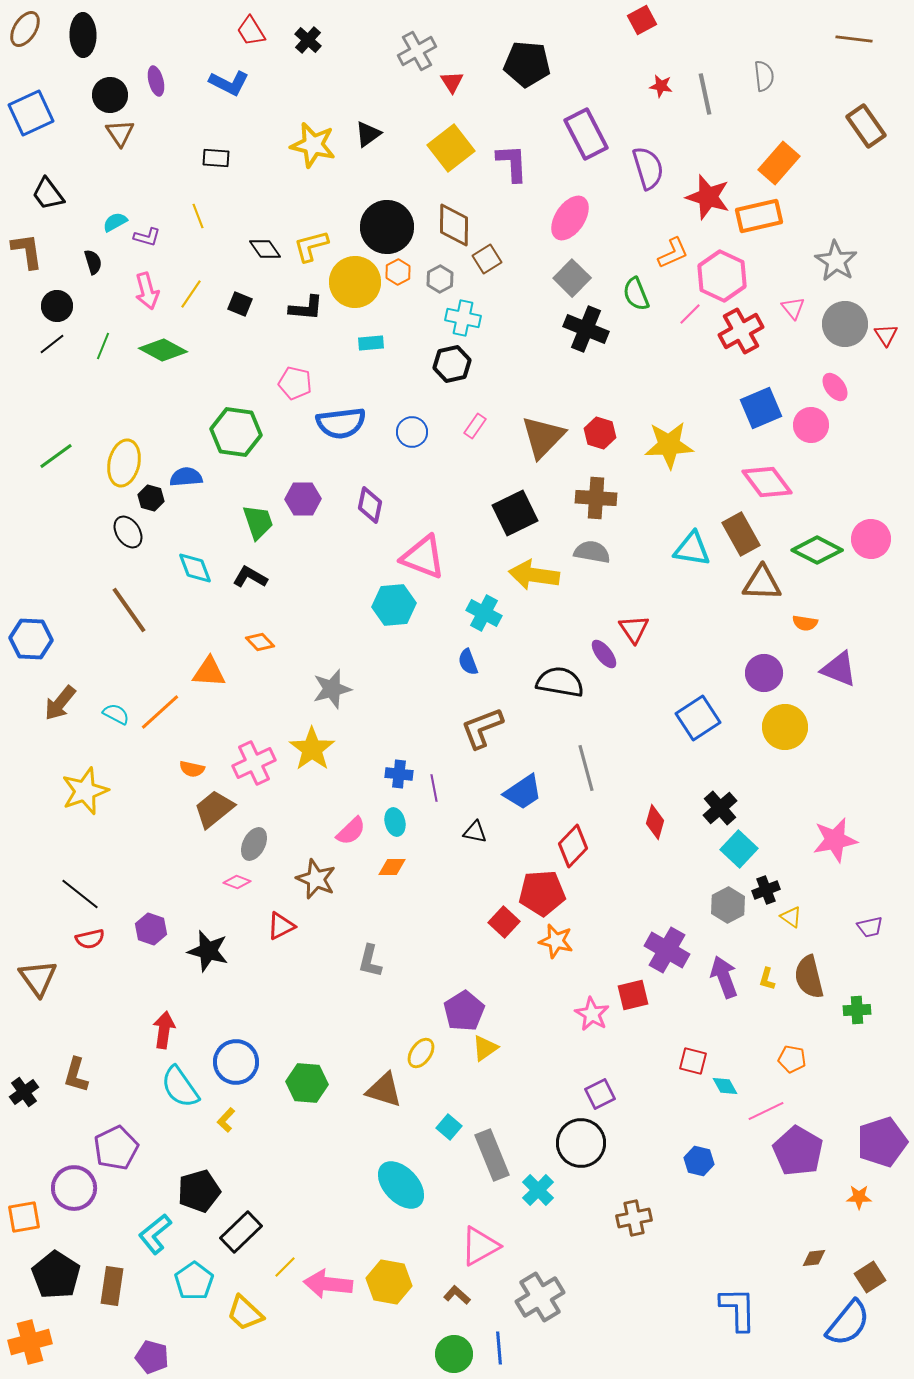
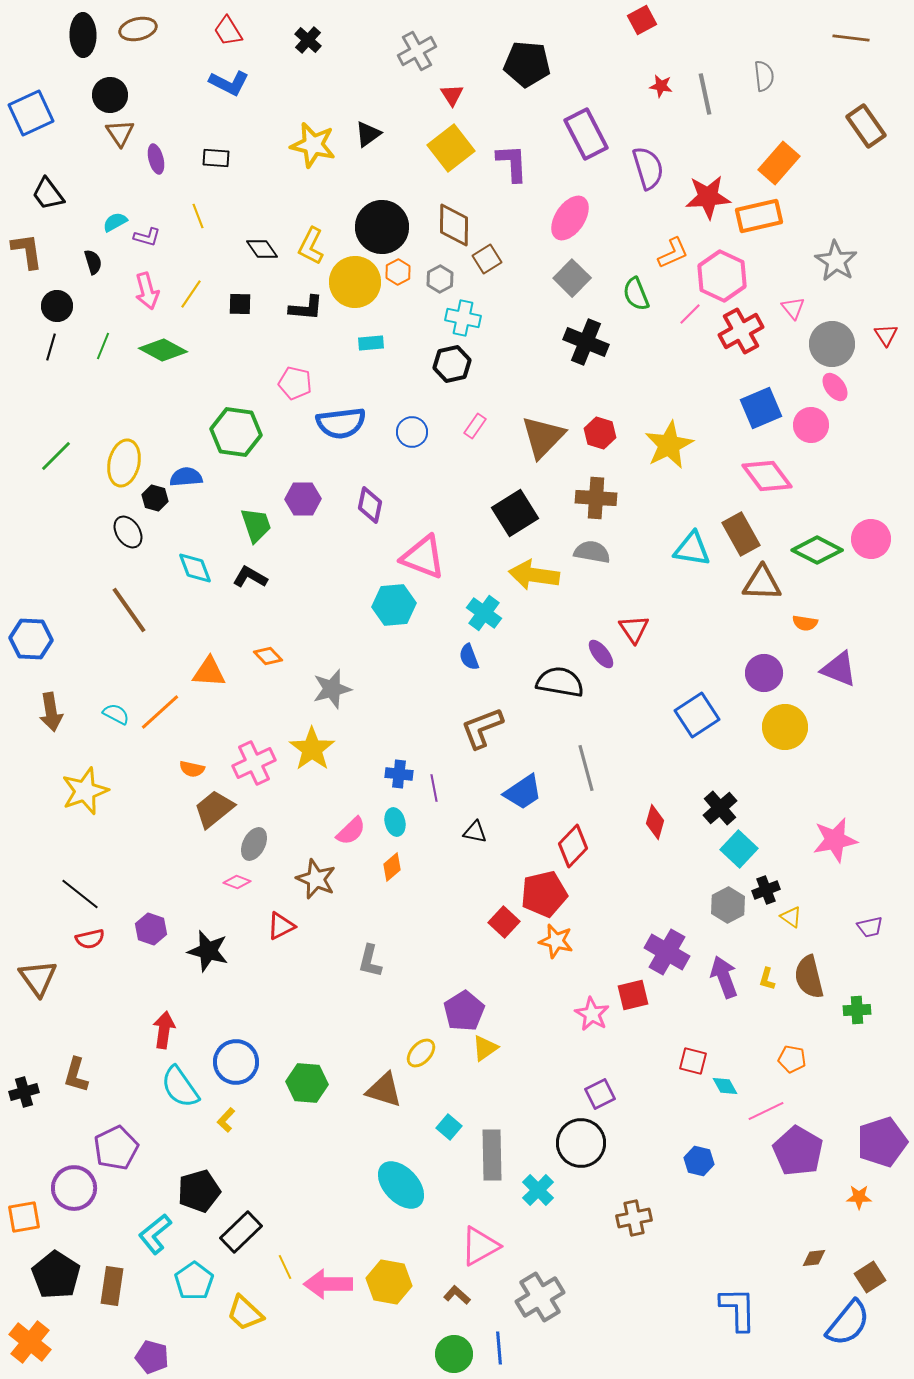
brown ellipse at (25, 29): moved 113 px right; rotated 45 degrees clockwise
red trapezoid at (251, 31): moved 23 px left
brown line at (854, 39): moved 3 px left, 1 px up
purple ellipse at (156, 81): moved 78 px down
red triangle at (452, 82): moved 13 px down
red star at (708, 197): rotated 21 degrees counterclockwise
black circle at (387, 227): moved 5 px left
yellow L-shape at (311, 246): rotated 48 degrees counterclockwise
black diamond at (265, 249): moved 3 px left
black square at (240, 304): rotated 20 degrees counterclockwise
gray circle at (845, 324): moved 13 px left, 20 px down
black cross at (586, 329): moved 13 px down
black line at (52, 344): moved 1 px left, 3 px down; rotated 36 degrees counterclockwise
yellow star at (669, 445): rotated 24 degrees counterclockwise
green line at (56, 456): rotated 9 degrees counterclockwise
pink diamond at (767, 482): moved 6 px up
black hexagon at (151, 498): moved 4 px right
black square at (515, 513): rotated 6 degrees counterclockwise
green trapezoid at (258, 522): moved 2 px left, 3 px down
cyan cross at (484, 613): rotated 8 degrees clockwise
orange diamond at (260, 642): moved 8 px right, 14 px down
purple ellipse at (604, 654): moved 3 px left
blue semicircle at (468, 662): moved 1 px right, 5 px up
brown arrow at (60, 703): moved 9 px left, 9 px down; rotated 48 degrees counterclockwise
blue square at (698, 718): moved 1 px left, 3 px up
orange diamond at (392, 867): rotated 40 degrees counterclockwise
red pentagon at (542, 893): moved 2 px right, 1 px down; rotated 9 degrees counterclockwise
purple cross at (667, 950): moved 2 px down
yellow ellipse at (421, 1053): rotated 8 degrees clockwise
black cross at (24, 1092): rotated 20 degrees clockwise
gray rectangle at (492, 1155): rotated 21 degrees clockwise
yellow line at (285, 1267): rotated 70 degrees counterclockwise
pink arrow at (328, 1284): rotated 6 degrees counterclockwise
orange cross at (30, 1342): rotated 36 degrees counterclockwise
